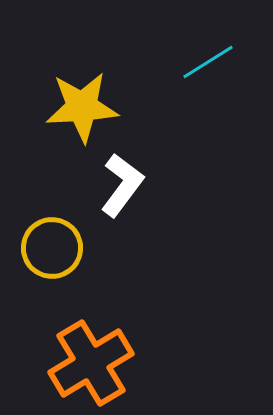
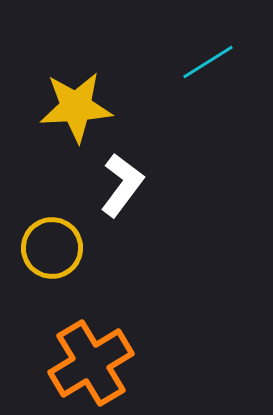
yellow star: moved 6 px left
